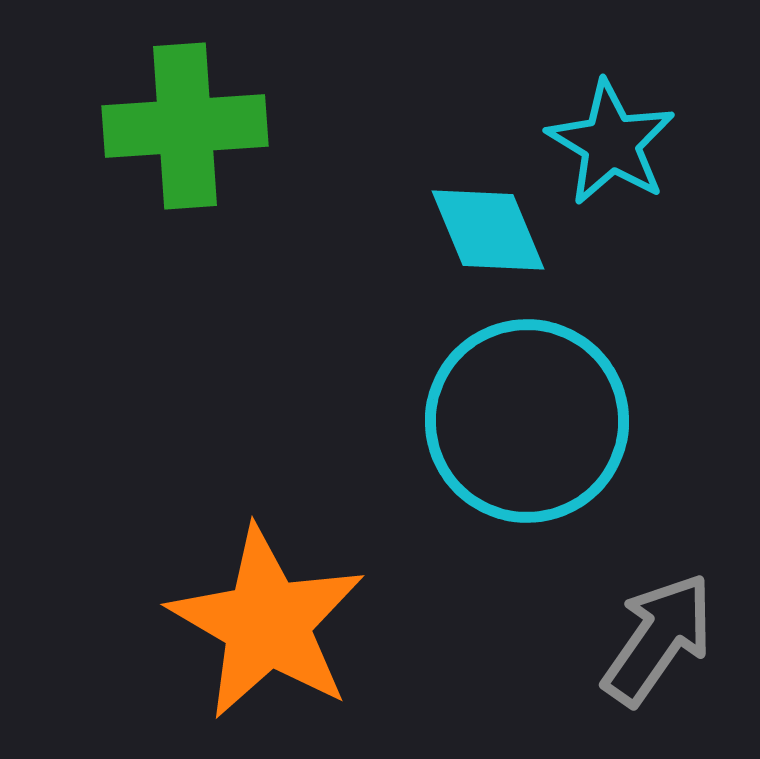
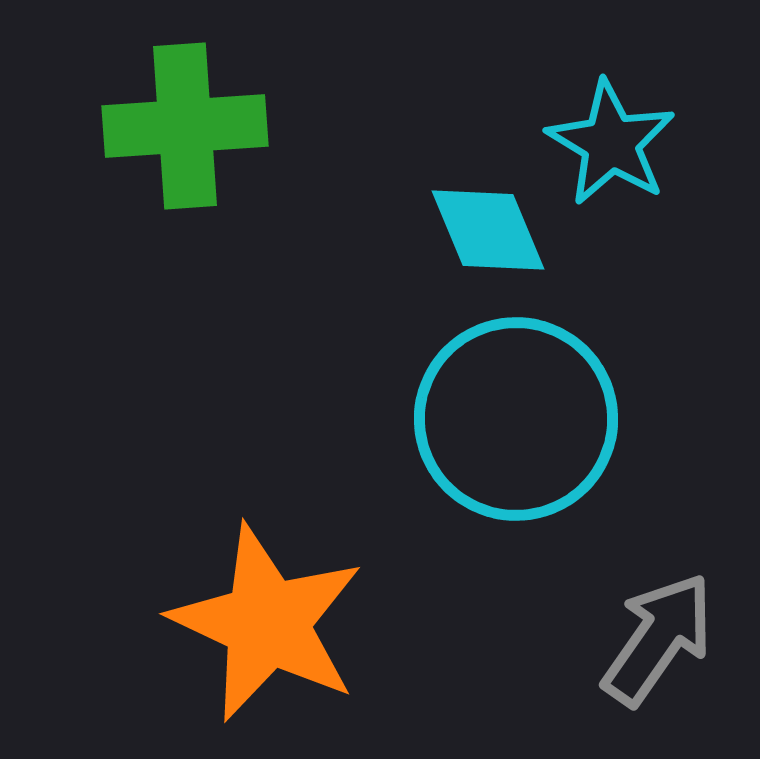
cyan circle: moved 11 px left, 2 px up
orange star: rotated 5 degrees counterclockwise
